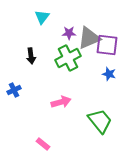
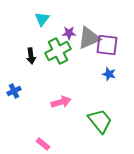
cyan triangle: moved 2 px down
green cross: moved 10 px left, 7 px up
blue cross: moved 1 px down
